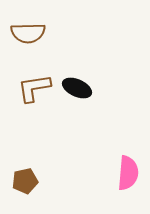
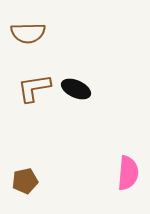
black ellipse: moved 1 px left, 1 px down
